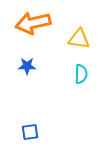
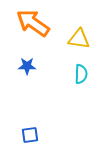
orange arrow: rotated 48 degrees clockwise
blue square: moved 3 px down
